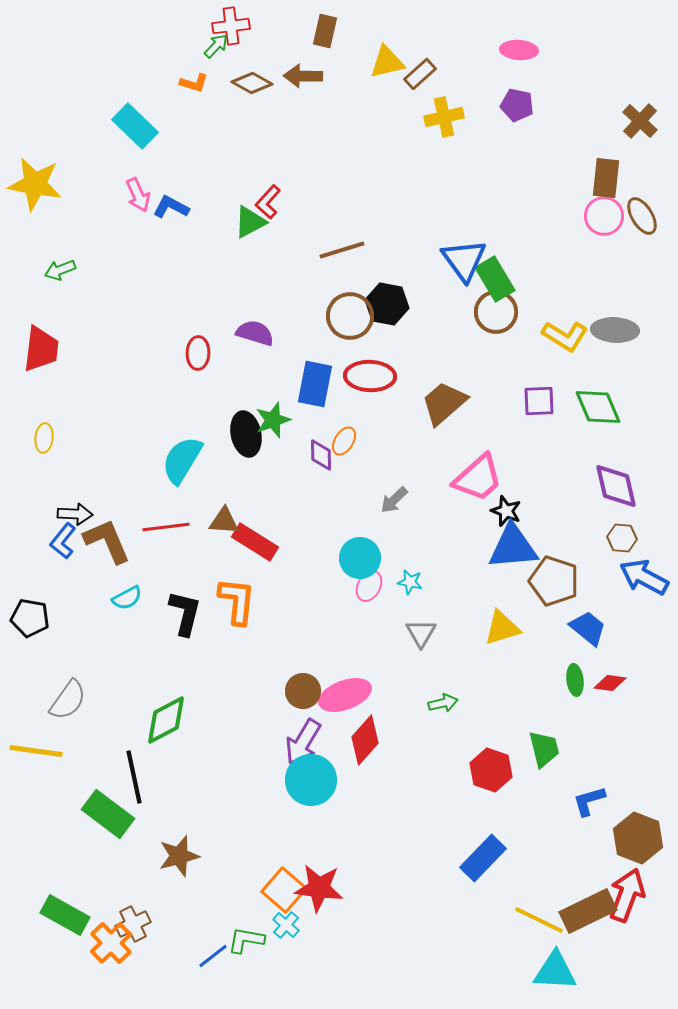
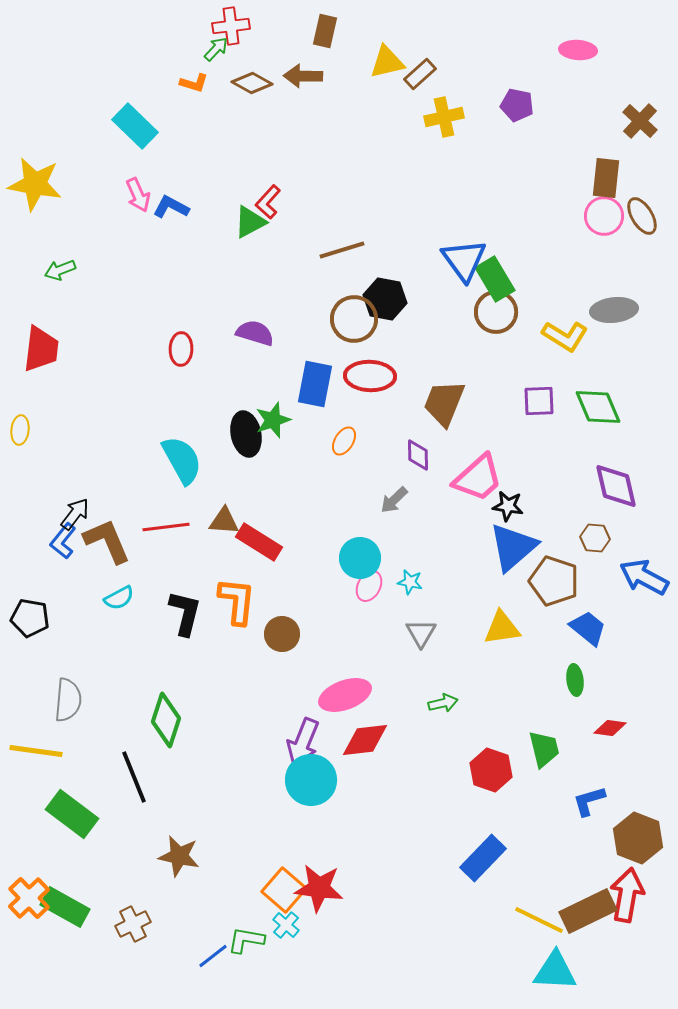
green arrow at (216, 46): moved 3 px down
pink ellipse at (519, 50): moved 59 px right
black hexagon at (387, 304): moved 2 px left, 5 px up
brown circle at (350, 316): moved 4 px right, 3 px down
gray ellipse at (615, 330): moved 1 px left, 20 px up; rotated 9 degrees counterclockwise
red ellipse at (198, 353): moved 17 px left, 4 px up
brown trapezoid at (444, 403): rotated 27 degrees counterclockwise
yellow ellipse at (44, 438): moved 24 px left, 8 px up
purple diamond at (321, 455): moved 97 px right
cyan semicircle at (182, 460): rotated 120 degrees clockwise
black star at (506, 511): moved 2 px right, 5 px up; rotated 12 degrees counterclockwise
black arrow at (75, 514): rotated 56 degrees counterclockwise
brown hexagon at (622, 538): moved 27 px left
red rectangle at (255, 542): moved 4 px right
blue triangle at (513, 547): rotated 36 degrees counterclockwise
cyan semicircle at (127, 598): moved 8 px left
yellow triangle at (502, 628): rotated 9 degrees clockwise
red diamond at (610, 683): moved 45 px down
brown circle at (303, 691): moved 21 px left, 57 px up
gray semicircle at (68, 700): rotated 30 degrees counterclockwise
green diamond at (166, 720): rotated 44 degrees counterclockwise
red diamond at (365, 740): rotated 42 degrees clockwise
purple arrow at (303, 742): rotated 9 degrees counterclockwise
black line at (134, 777): rotated 10 degrees counterclockwise
green rectangle at (108, 814): moved 36 px left
brown star at (179, 856): rotated 27 degrees clockwise
red arrow at (627, 895): rotated 10 degrees counterclockwise
green rectangle at (65, 915): moved 8 px up
orange cross at (111, 943): moved 82 px left, 45 px up
